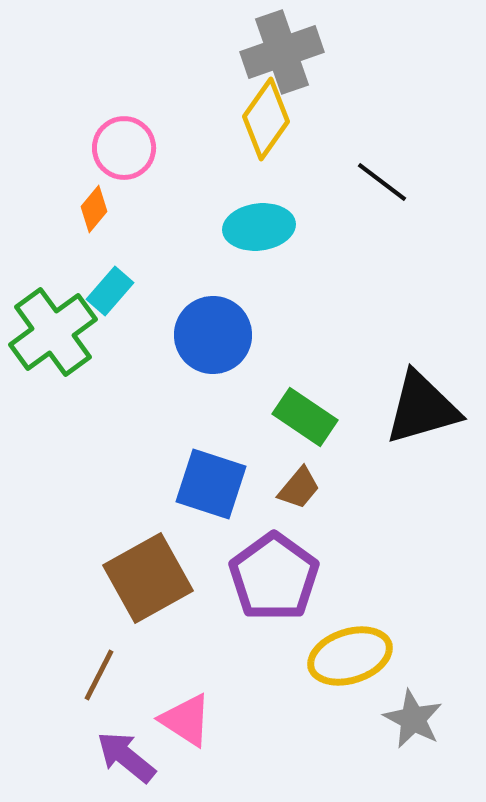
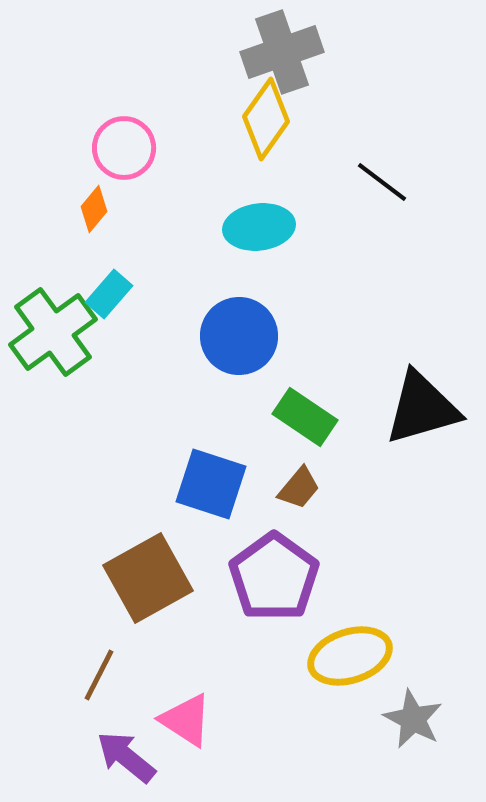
cyan rectangle: moved 1 px left, 3 px down
blue circle: moved 26 px right, 1 px down
